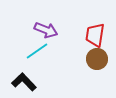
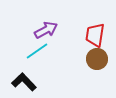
purple arrow: rotated 50 degrees counterclockwise
